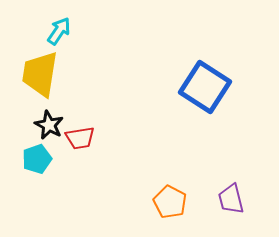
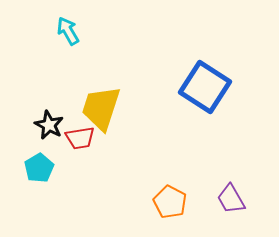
cyan arrow: moved 9 px right; rotated 64 degrees counterclockwise
yellow trapezoid: moved 61 px right, 34 px down; rotated 9 degrees clockwise
cyan pentagon: moved 2 px right, 9 px down; rotated 12 degrees counterclockwise
purple trapezoid: rotated 16 degrees counterclockwise
